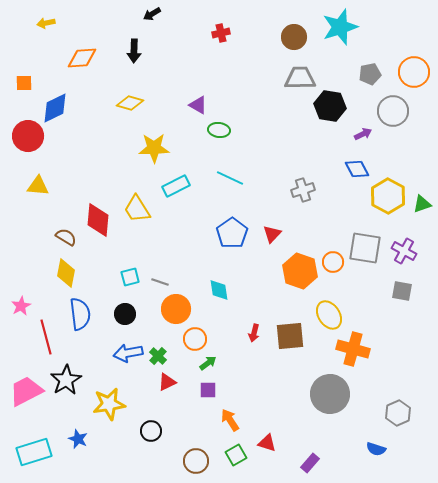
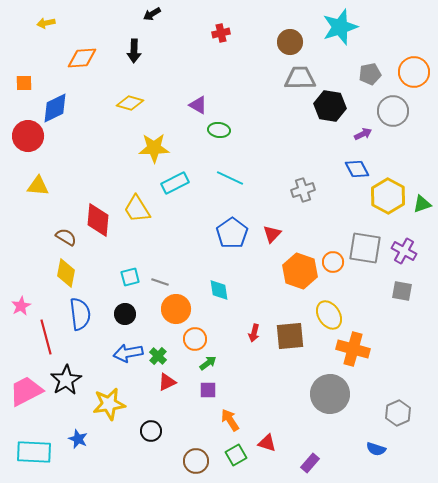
brown circle at (294, 37): moved 4 px left, 5 px down
cyan rectangle at (176, 186): moved 1 px left, 3 px up
cyan rectangle at (34, 452): rotated 20 degrees clockwise
